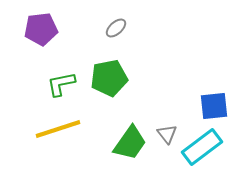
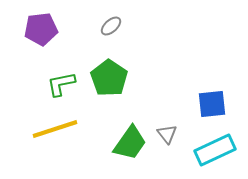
gray ellipse: moved 5 px left, 2 px up
green pentagon: rotated 27 degrees counterclockwise
blue square: moved 2 px left, 2 px up
yellow line: moved 3 px left
cyan rectangle: moved 13 px right, 3 px down; rotated 12 degrees clockwise
